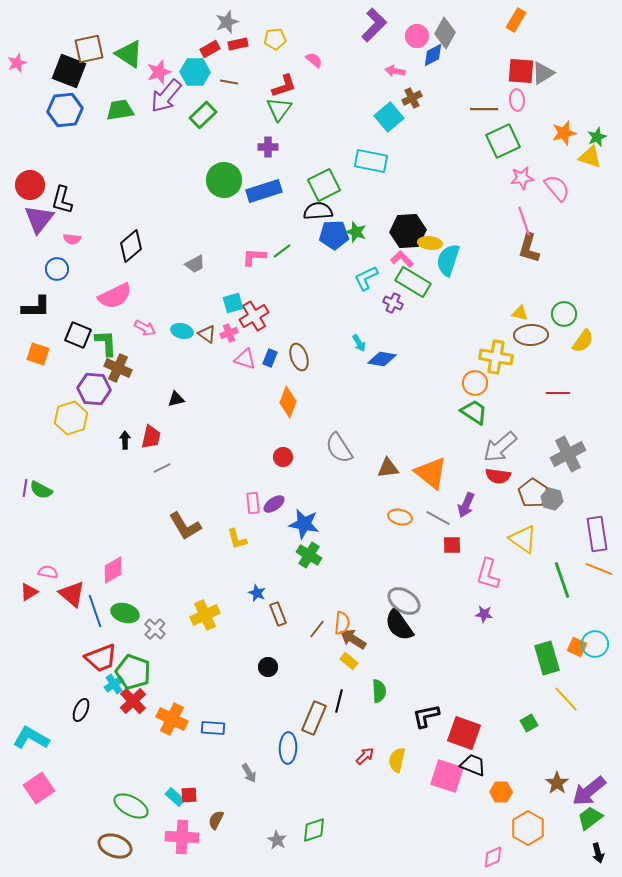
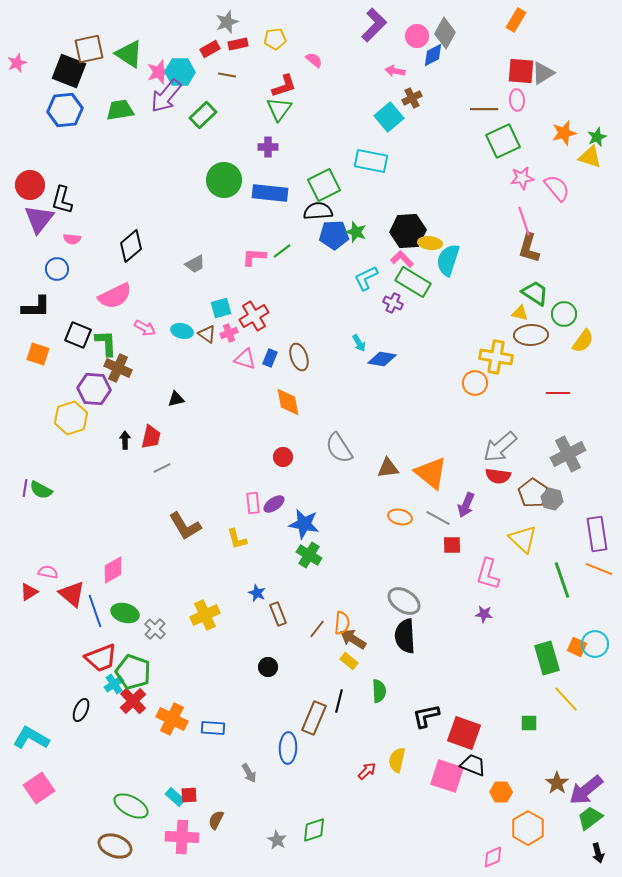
cyan hexagon at (195, 72): moved 15 px left
brown line at (229, 82): moved 2 px left, 7 px up
blue rectangle at (264, 191): moved 6 px right, 2 px down; rotated 24 degrees clockwise
cyan square at (233, 303): moved 12 px left, 5 px down
orange diamond at (288, 402): rotated 32 degrees counterclockwise
green trapezoid at (474, 412): moved 61 px right, 119 px up
yellow triangle at (523, 539): rotated 8 degrees clockwise
black semicircle at (399, 625): moved 6 px right, 11 px down; rotated 32 degrees clockwise
green square at (529, 723): rotated 30 degrees clockwise
red arrow at (365, 756): moved 2 px right, 15 px down
purple arrow at (589, 791): moved 3 px left, 1 px up
